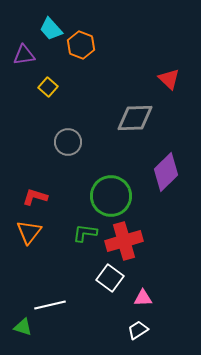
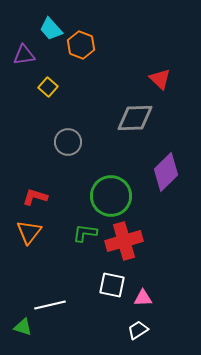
red triangle: moved 9 px left
white square: moved 2 px right, 7 px down; rotated 24 degrees counterclockwise
